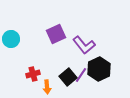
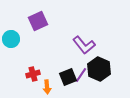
purple square: moved 18 px left, 13 px up
black hexagon: rotated 10 degrees counterclockwise
black square: rotated 18 degrees clockwise
